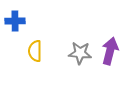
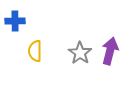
gray star: rotated 30 degrees clockwise
